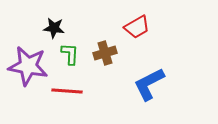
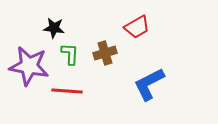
purple star: moved 1 px right
